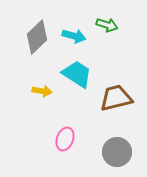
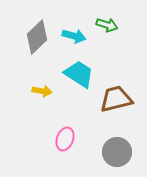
cyan trapezoid: moved 2 px right
brown trapezoid: moved 1 px down
